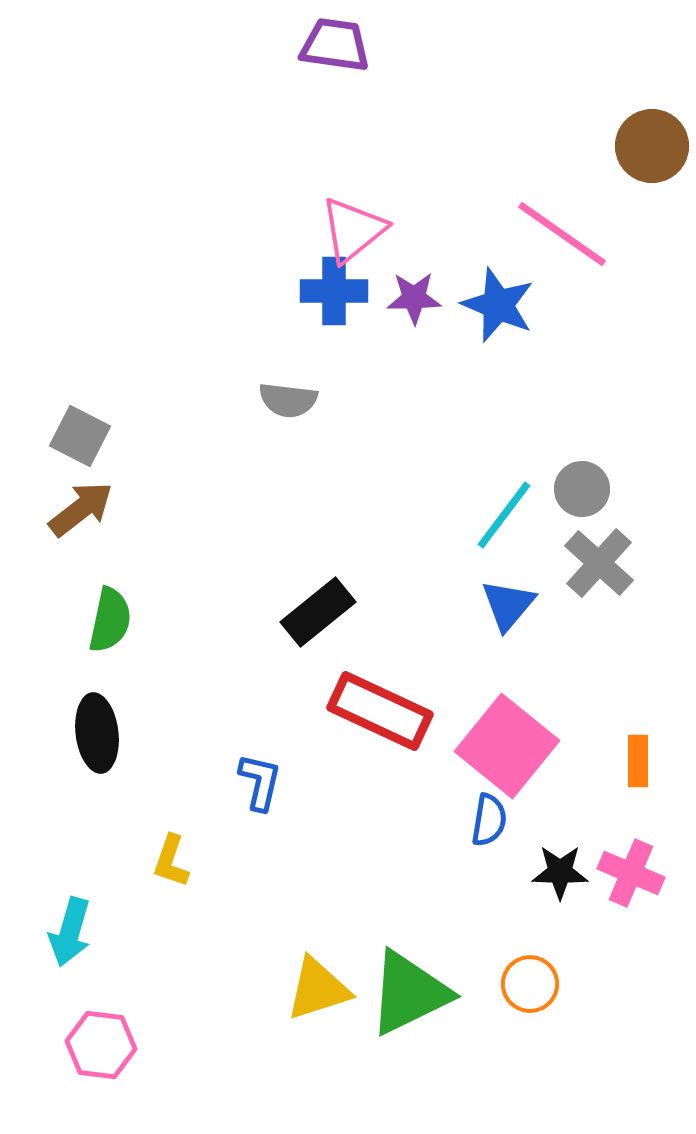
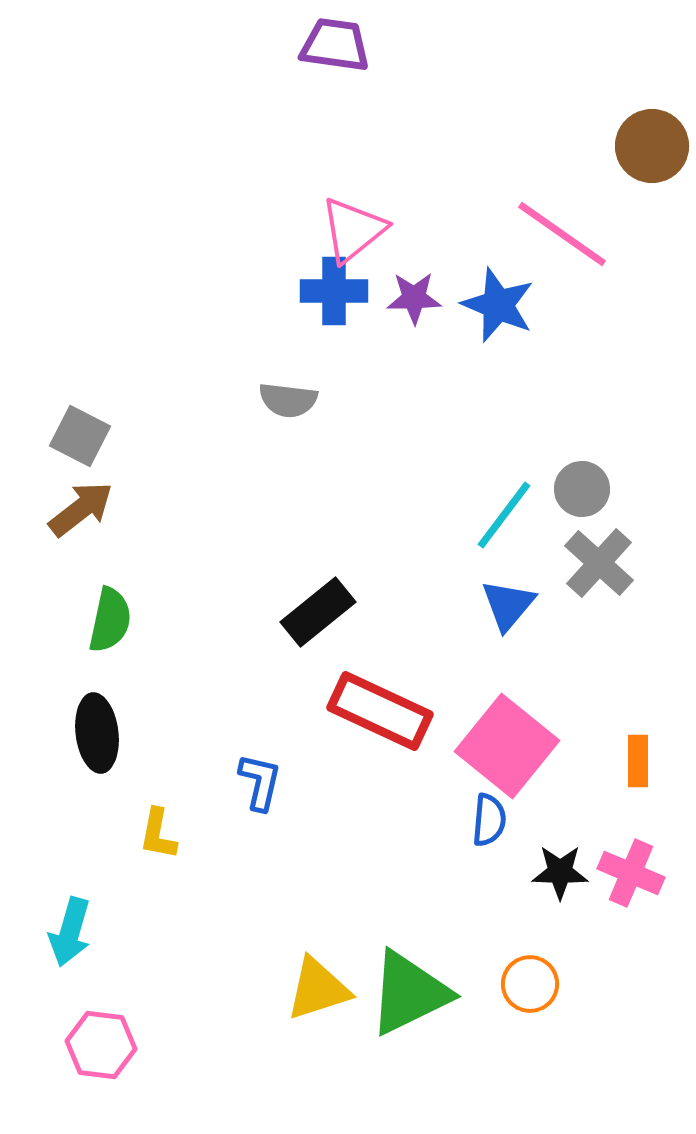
blue semicircle: rotated 4 degrees counterclockwise
yellow L-shape: moved 13 px left, 27 px up; rotated 8 degrees counterclockwise
